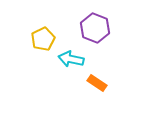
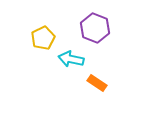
yellow pentagon: moved 1 px up
